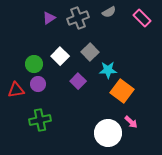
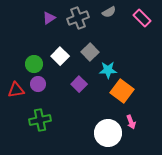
purple square: moved 1 px right, 3 px down
pink arrow: rotated 24 degrees clockwise
